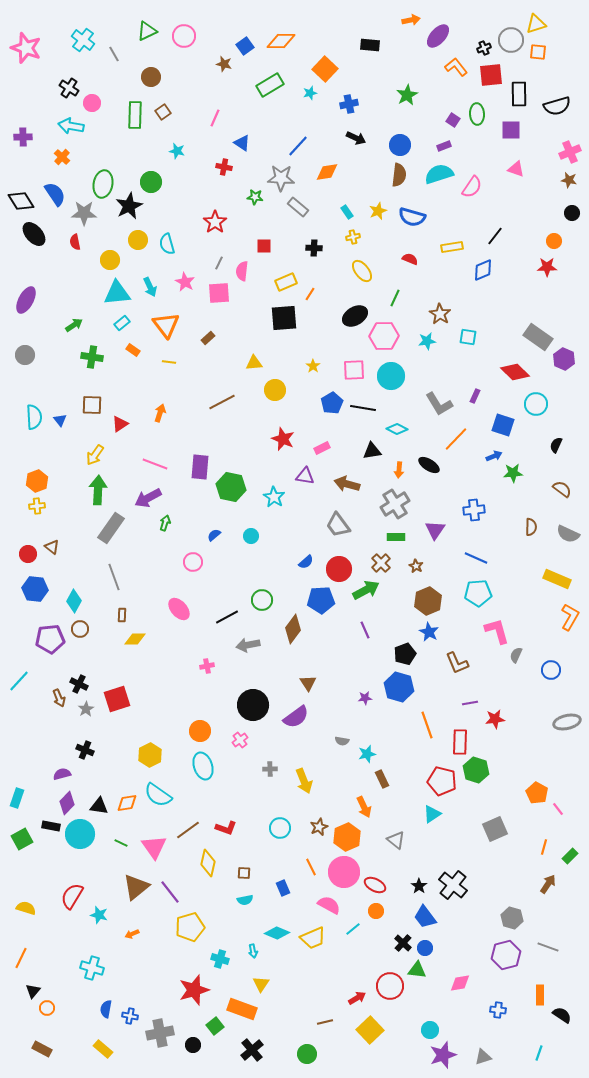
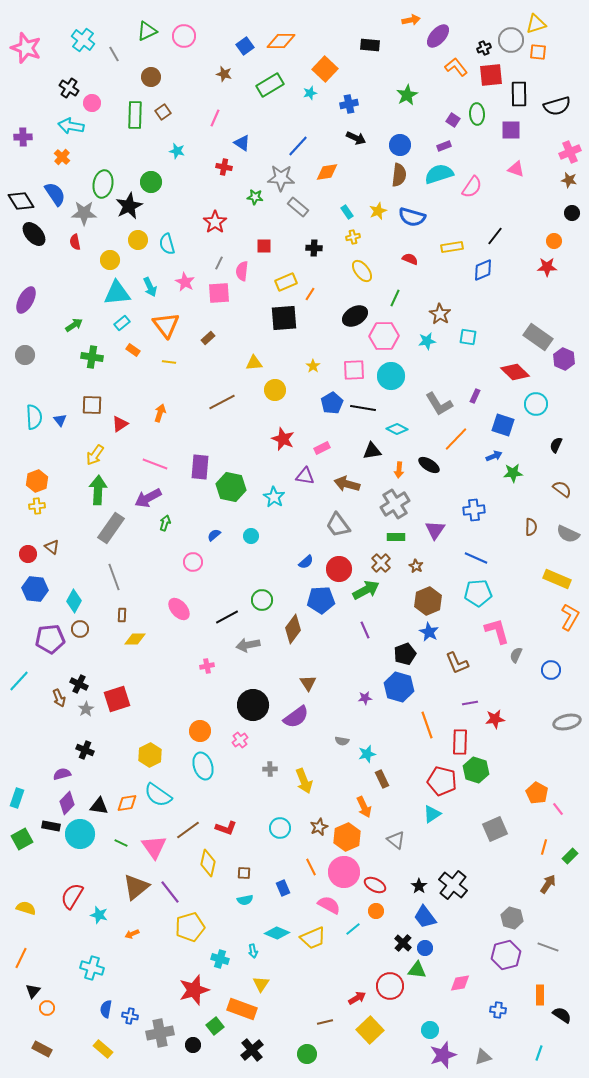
brown star at (224, 64): moved 10 px down
